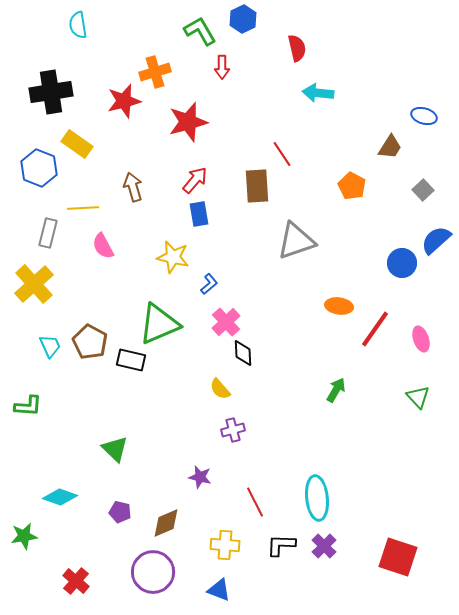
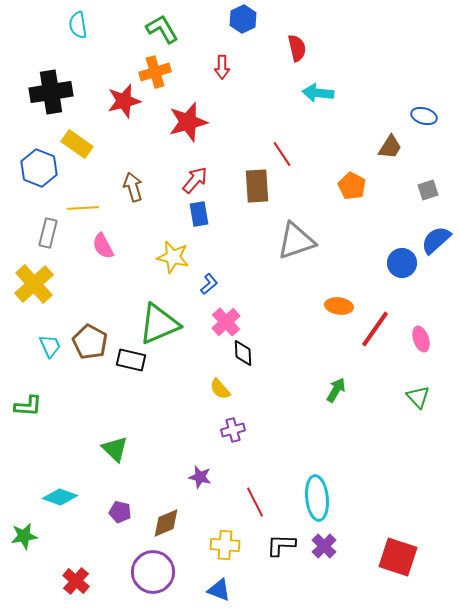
green L-shape at (200, 31): moved 38 px left, 2 px up
gray square at (423, 190): moved 5 px right; rotated 25 degrees clockwise
